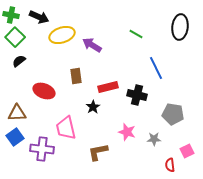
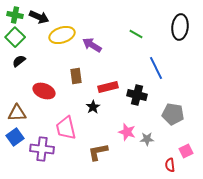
green cross: moved 4 px right
gray star: moved 7 px left
pink square: moved 1 px left
